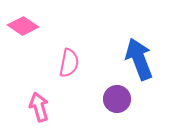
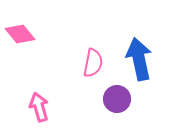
pink diamond: moved 3 px left, 8 px down; rotated 16 degrees clockwise
blue arrow: rotated 9 degrees clockwise
pink semicircle: moved 24 px right
